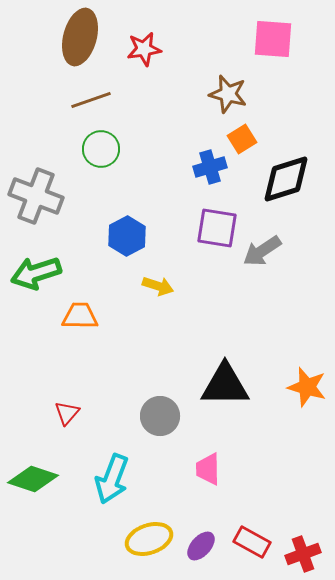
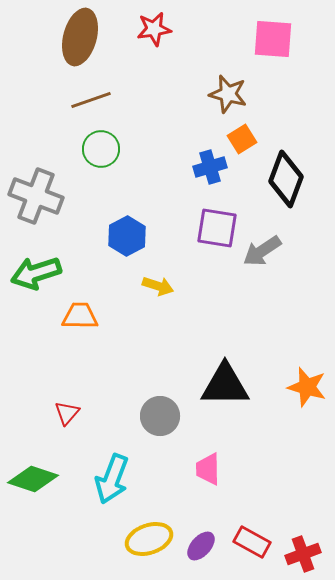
red star: moved 10 px right, 20 px up
black diamond: rotated 52 degrees counterclockwise
